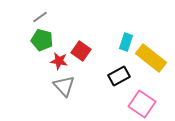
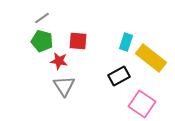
gray line: moved 2 px right, 1 px down
green pentagon: moved 1 px down
red square: moved 3 px left, 10 px up; rotated 30 degrees counterclockwise
gray triangle: rotated 10 degrees clockwise
